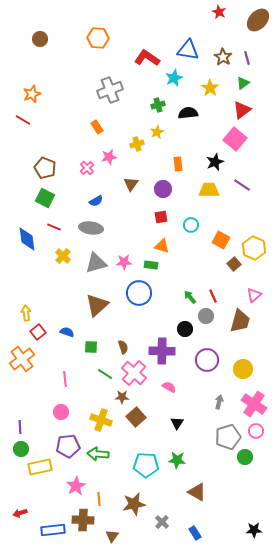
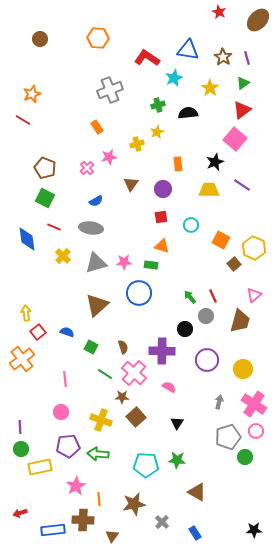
green square at (91, 347): rotated 24 degrees clockwise
